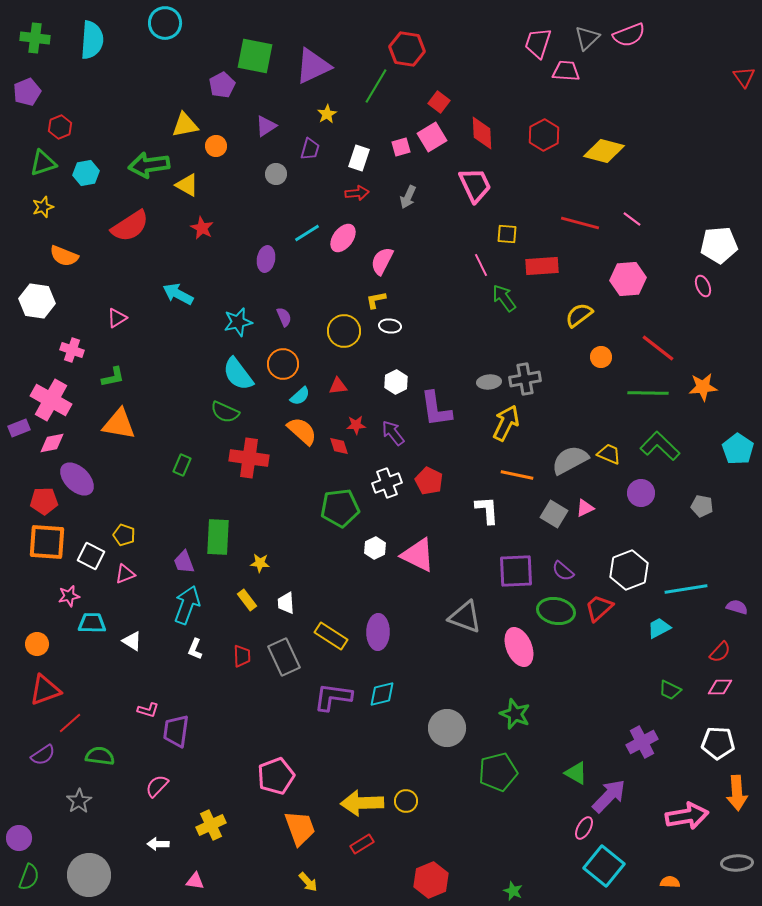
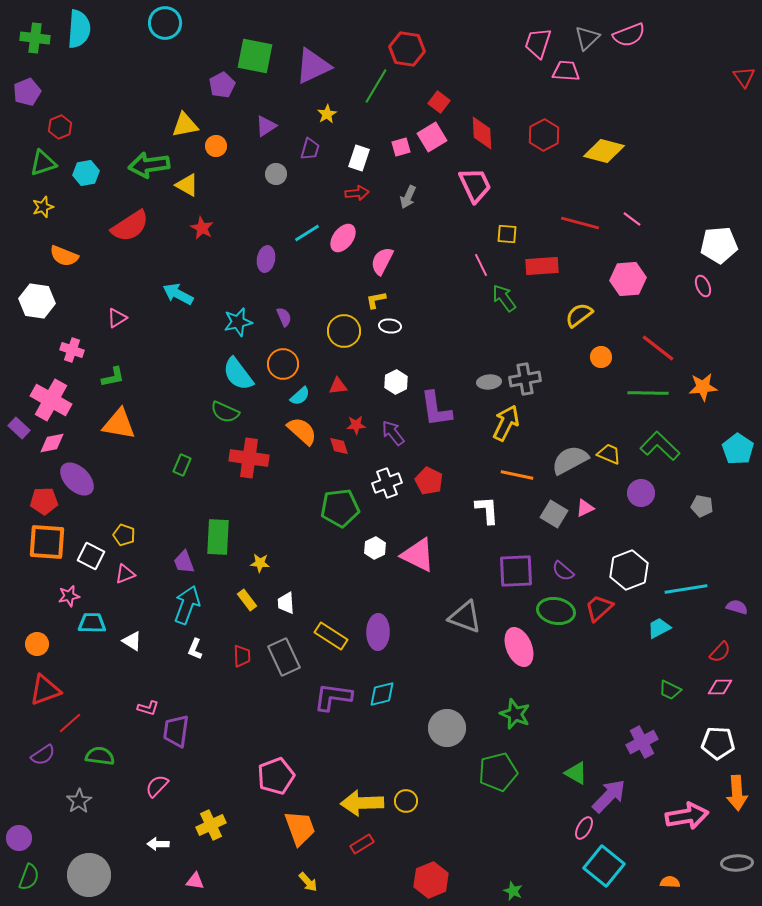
cyan semicircle at (92, 40): moved 13 px left, 11 px up
purple rectangle at (19, 428): rotated 65 degrees clockwise
pink L-shape at (148, 710): moved 2 px up
